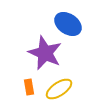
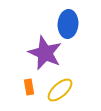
blue ellipse: rotated 60 degrees clockwise
yellow ellipse: moved 1 px right, 1 px down; rotated 8 degrees counterclockwise
